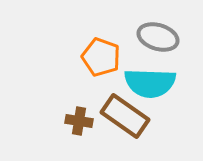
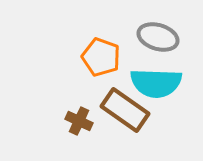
cyan semicircle: moved 6 px right
brown rectangle: moved 6 px up
brown cross: rotated 16 degrees clockwise
